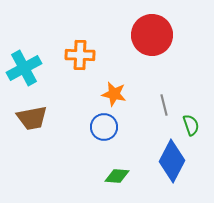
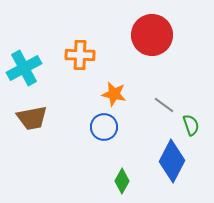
gray line: rotated 40 degrees counterclockwise
green diamond: moved 5 px right, 5 px down; rotated 65 degrees counterclockwise
